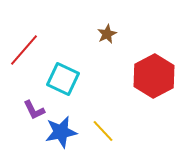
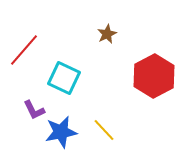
cyan square: moved 1 px right, 1 px up
yellow line: moved 1 px right, 1 px up
